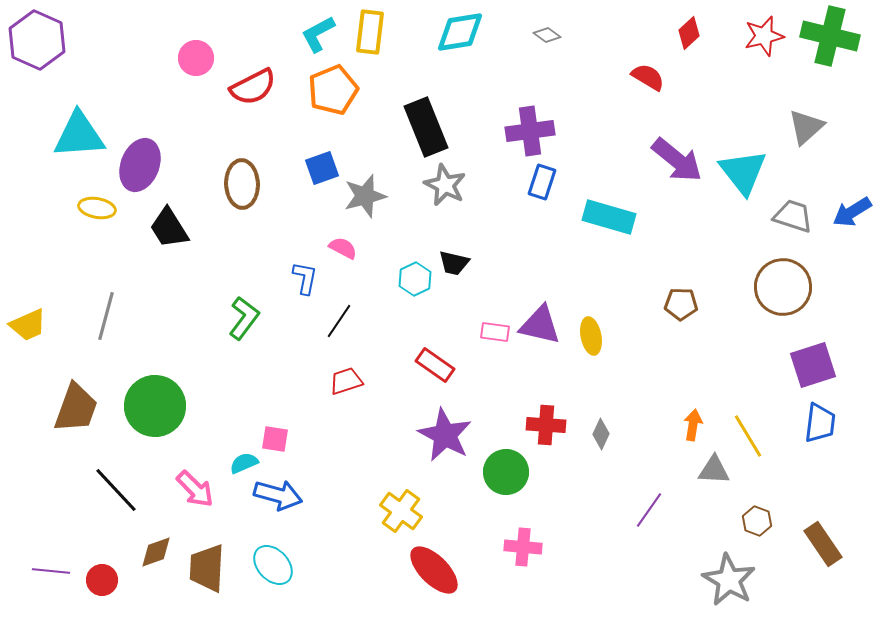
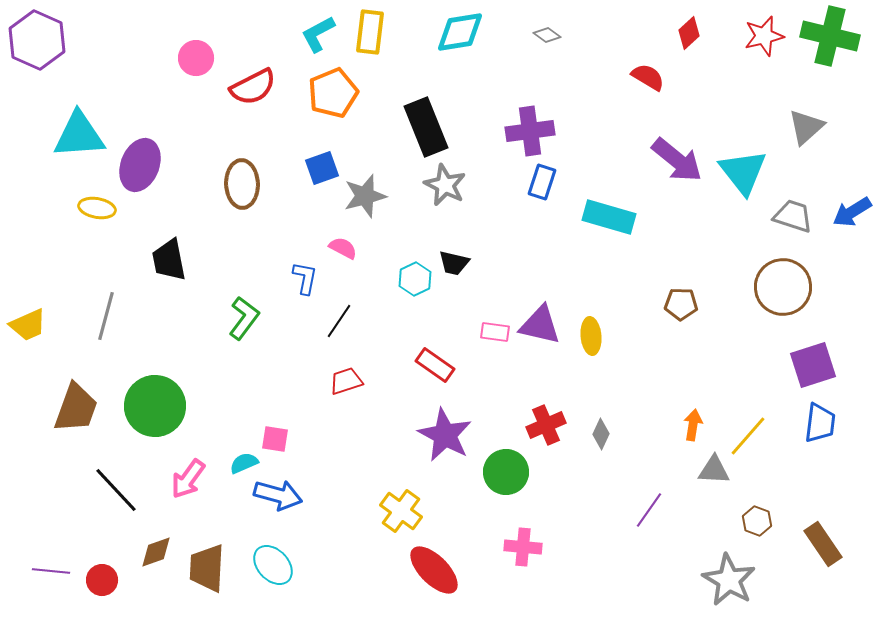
orange pentagon at (333, 90): moved 3 px down
black trapezoid at (169, 228): moved 32 px down; rotated 21 degrees clockwise
yellow ellipse at (591, 336): rotated 6 degrees clockwise
red cross at (546, 425): rotated 27 degrees counterclockwise
yellow line at (748, 436): rotated 72 degrees clockwise
pink arrow at (195, 489): moved 7 px left, 10 px up; rotated 81 degrees clockwise
